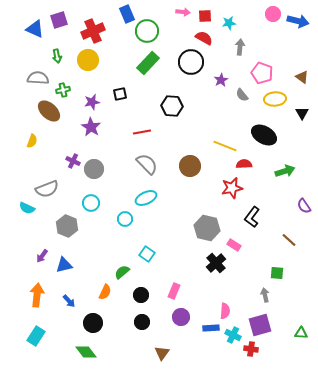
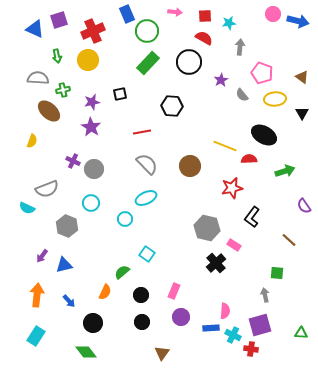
pink arrow at (183, 12): moved 8 px left
black circle at (191, 62): moved 2 px left
red semicircle at (244, 164): moved 5 px right, 5 px up
